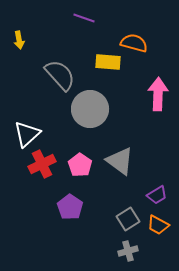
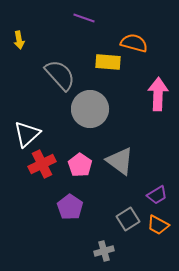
gray cross: moved 24 px left
